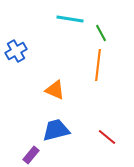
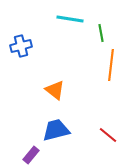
green line: rotated 18 degrees clockwise
blue cross: moved 5 px right, 5 px up; rotated 15 degrees clockwise
orange line: moved 13 px right
orange triangle: rotated 15 degrees clockwise
red line: moved 1 px right, 2 px up
